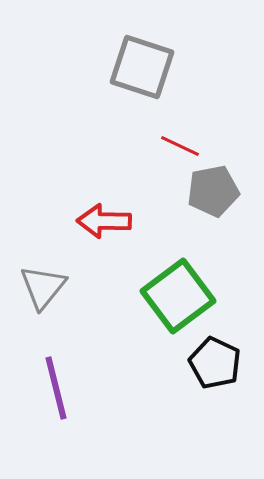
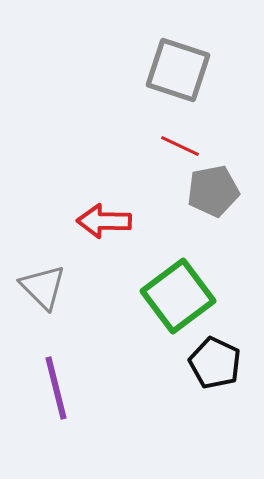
gray square: moved 36 px right, 3 px down
gray triangle: rotated 24 degrees counterclockwise
